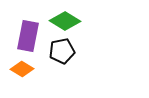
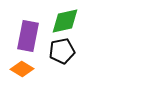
green diamond: rotated 44 degrees counterclockwise
